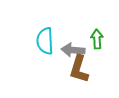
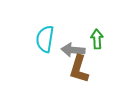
cyan semicircle: moved 2 px up; rotated 12 degrees clockwise
